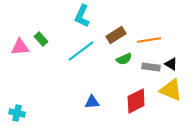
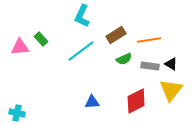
gray rectangle: moved 1 px left, 1 px up
yellow triangle: rotated 45 degrees clockwise
